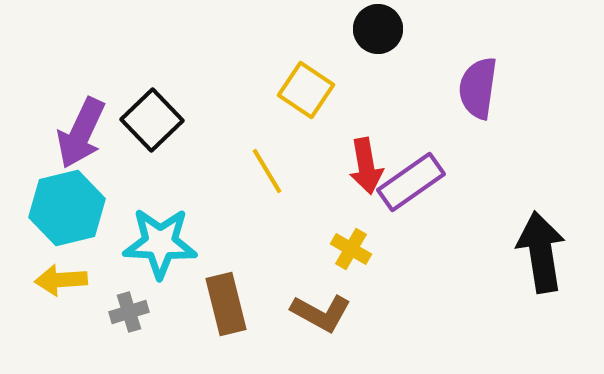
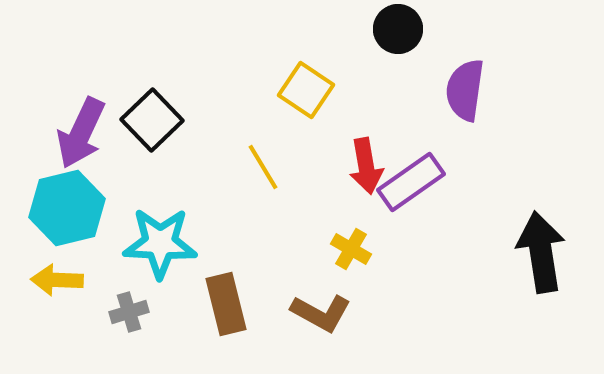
black circle: moved 20 px right
purple semicircle: moved 13 px left, 2 px down
yellow line: moved 4 px left, 4 px up
yellow arrow: moved 4 px left; rotated 6 degrees clockwise
